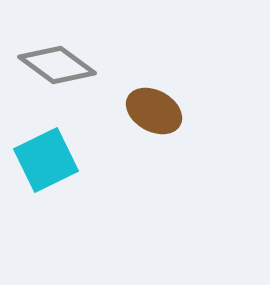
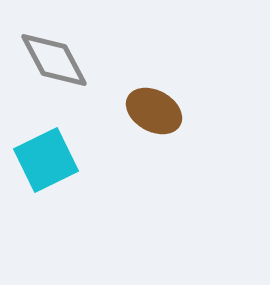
gray diamond: moved 3 px left, 5 px up; rotated 26 degrees clockwise
